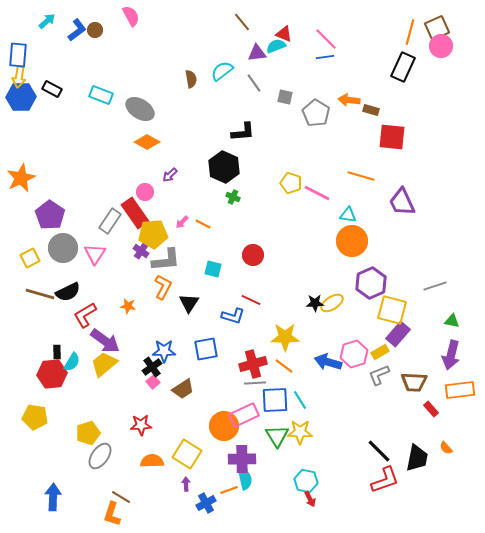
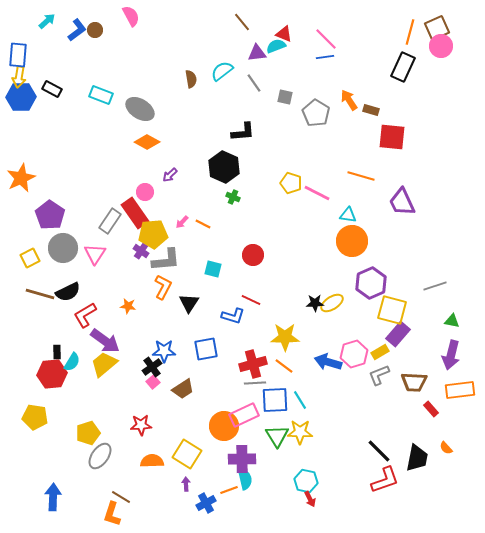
orange arrow at (349, 100): rotated 50 degrees clockwise
